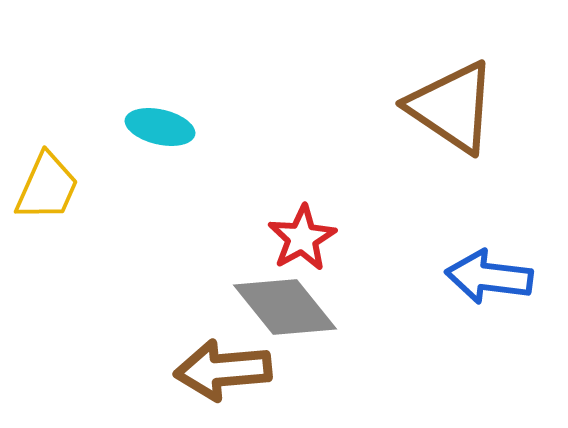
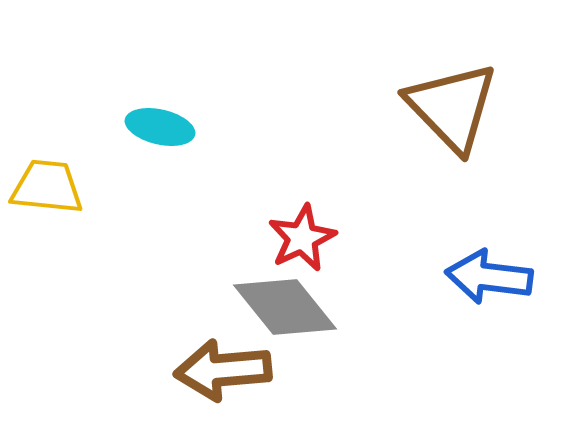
brown triangle: rotated 12 degrees clockwise
yellow trapezoid: rotated 108 degrees counterclockwise
red star: rotated 4 degrees clockwise
